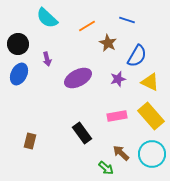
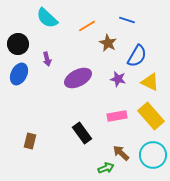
purple star: rotated 28 degrees clockwise
cyan circle: moved 1 px right, 1 px down
green arrow: rotated 63 degrees counterclockwise
